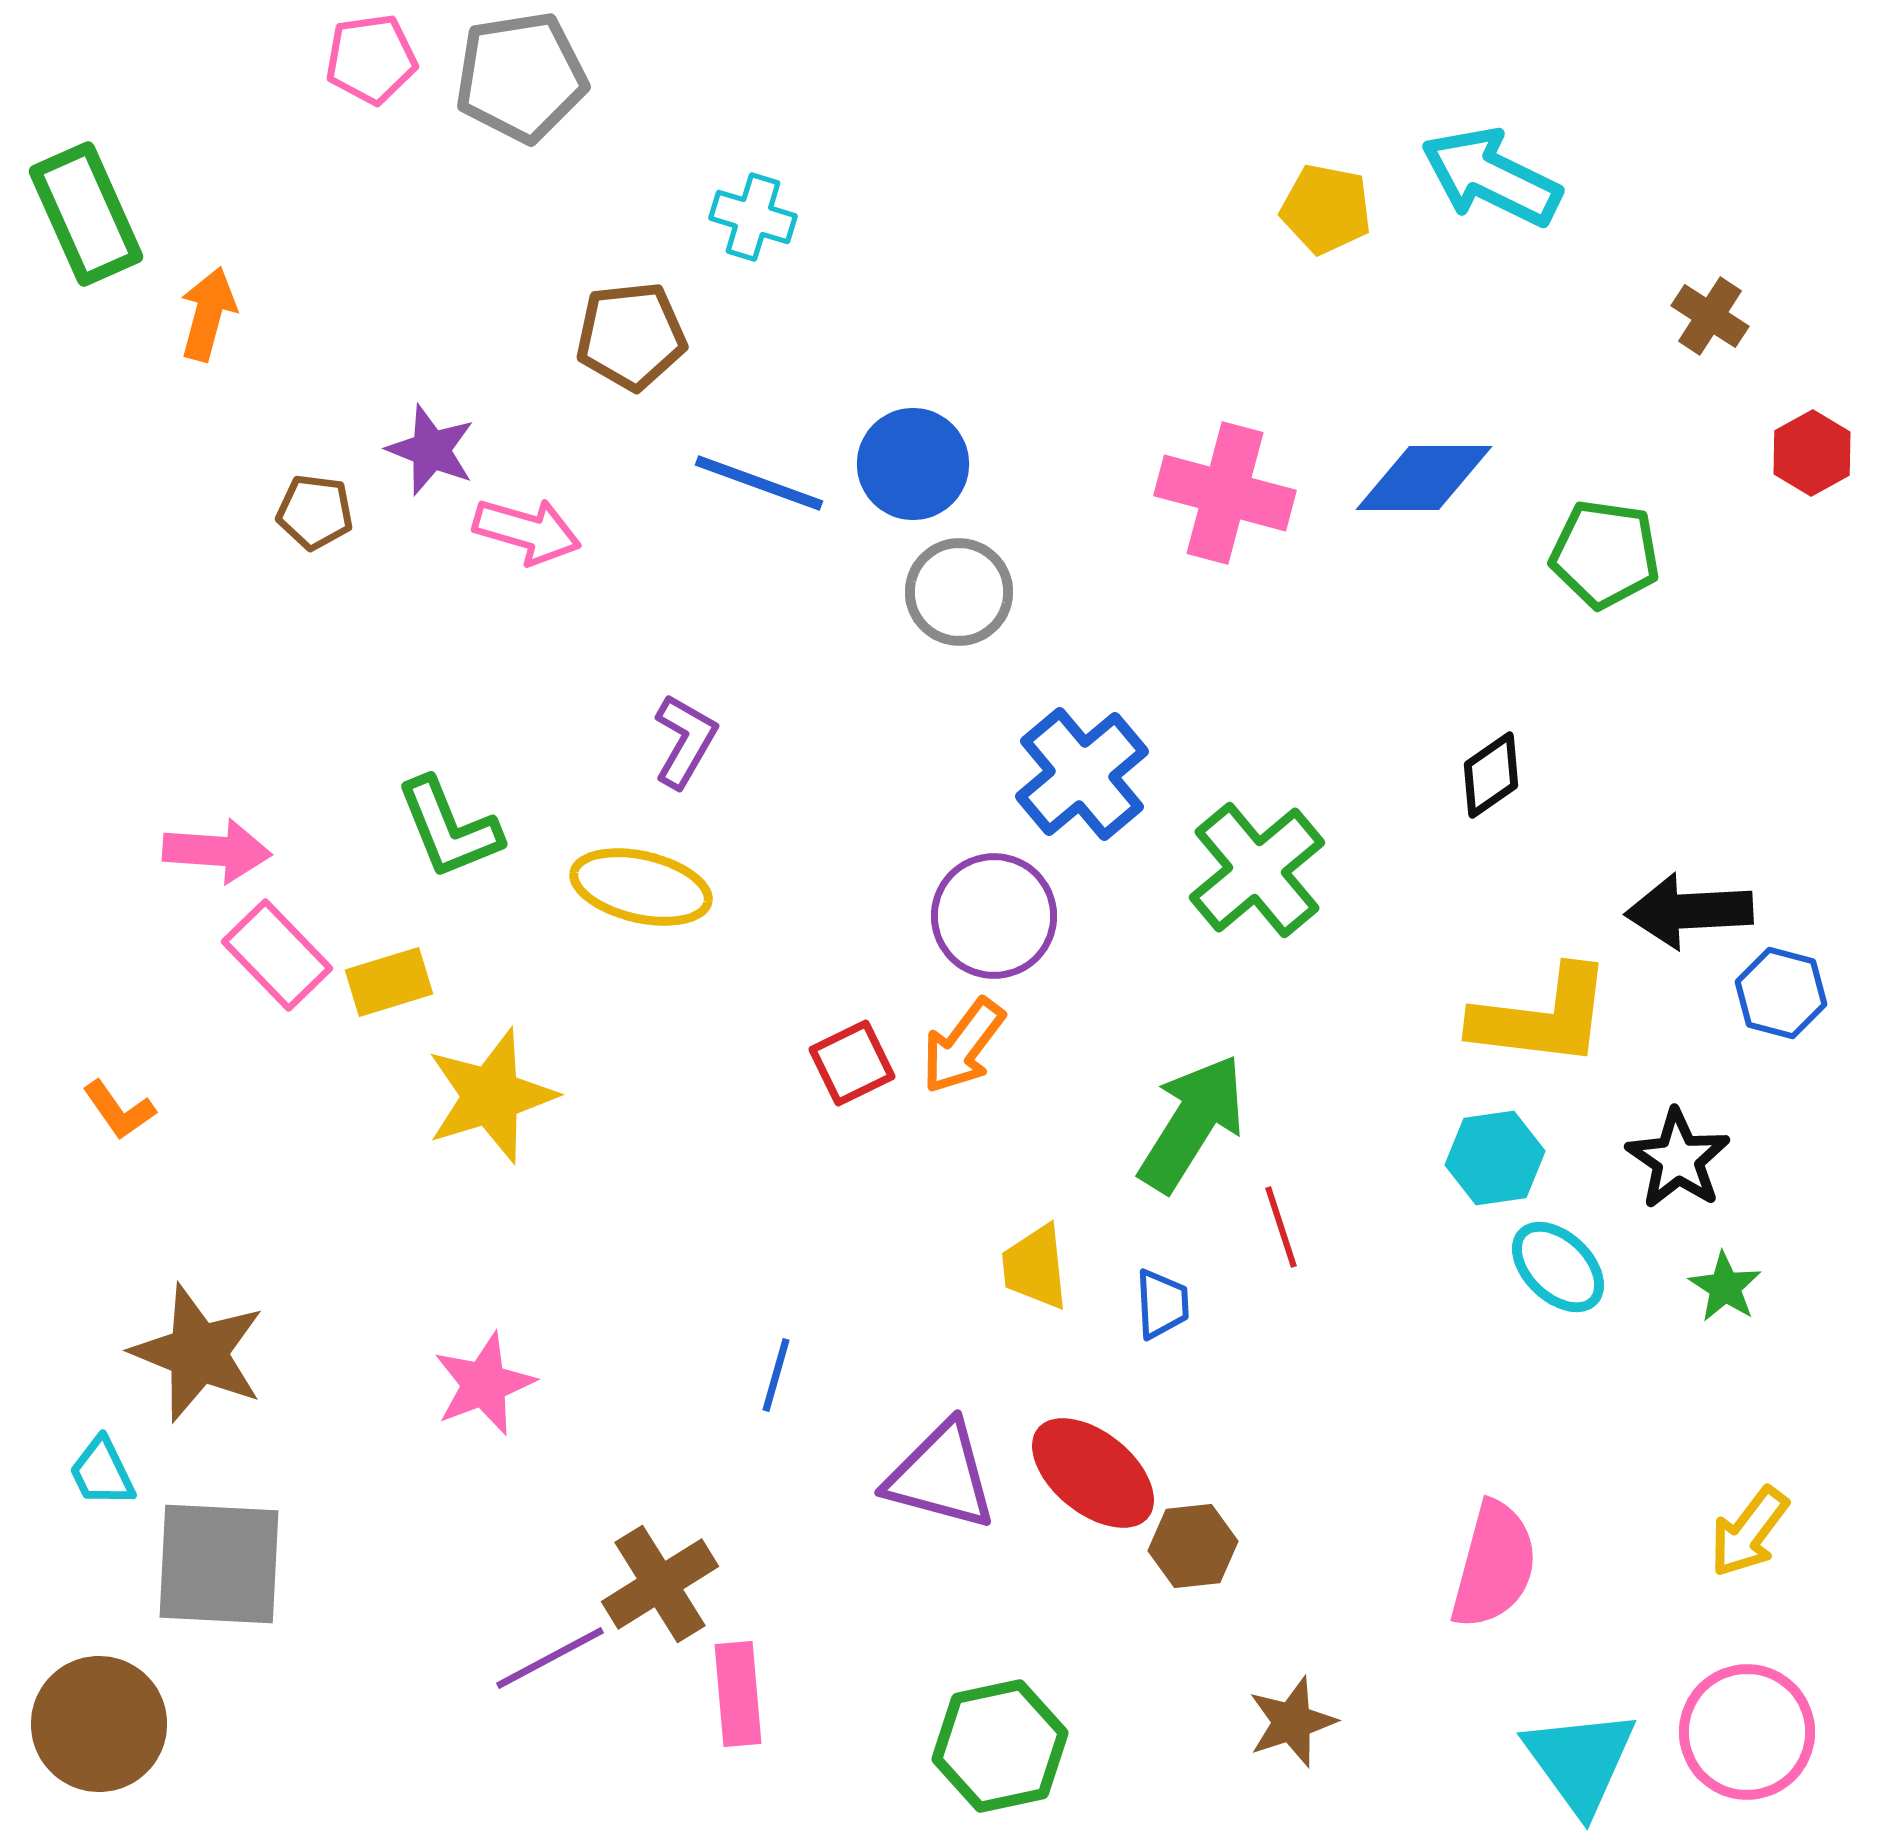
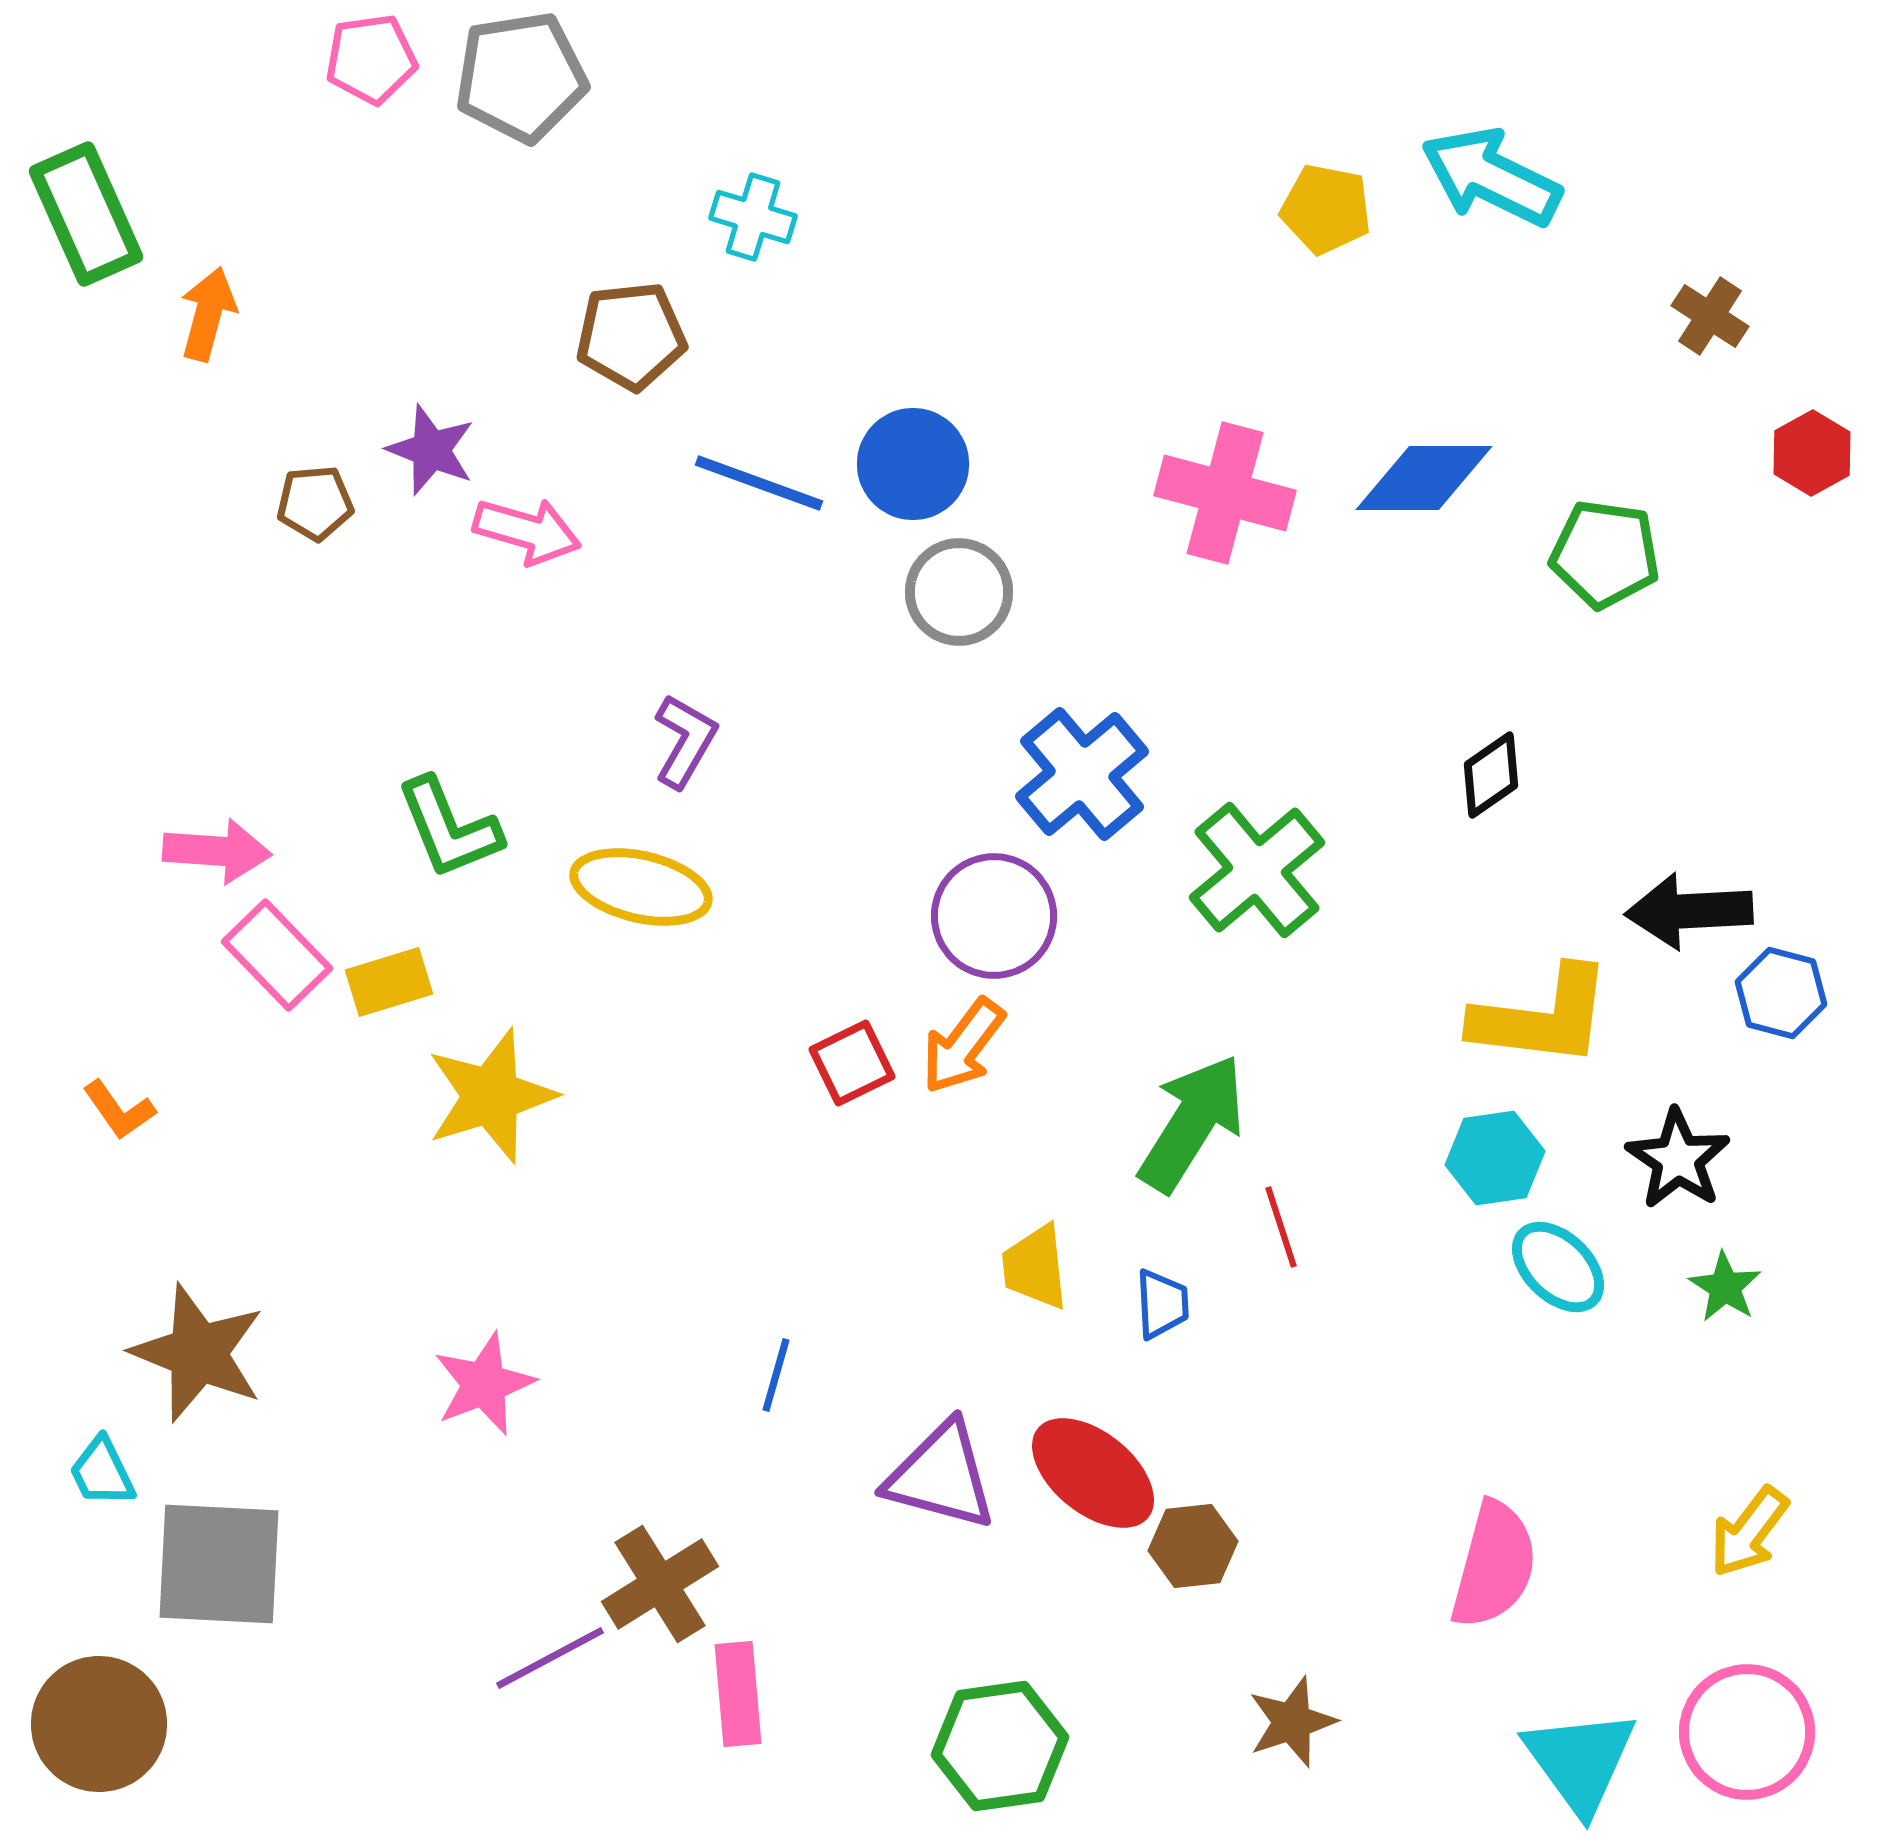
brown pentagon at (315, 512): moved 9 px up; rotated 12 degrees counterclockwise
green hexagon at (1000, 1746): rotated 4 degrees clockwise
